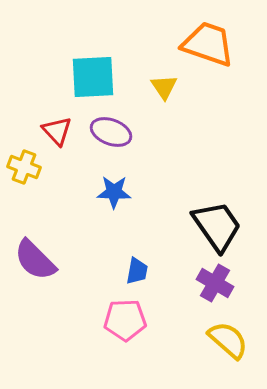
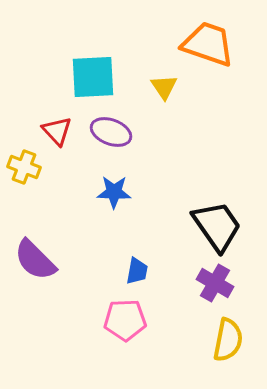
yellow semicircle: rotated 60 degrees clockwise
